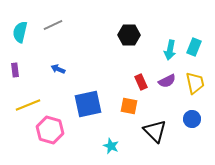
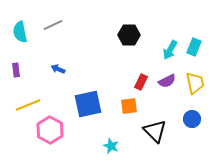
cyan semicircle: rotated 25 degrees counterclockwise
cyan arrow: rotated 18 degrees clockwise
purple rectangle: moved 1 px right
red rectangle: rotated 49 degrees clockwise
orange square: rotated 18 degrees counterclockwise
pink hexagon: rotated 12 degrees clockwise
